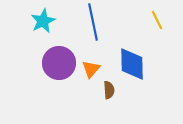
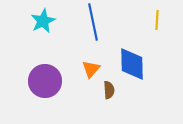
yellow line: rotated 30 degrees clockwise
purple circle: moved 14 px left, 18 px down
